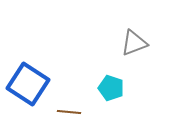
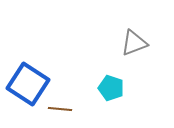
brown line: moved 9 px left, 3 px up
